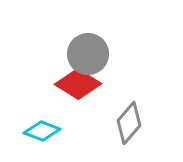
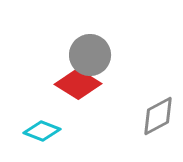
gray circle: moved 2 px right, 1 px down
gray diamond: moved 29 px right, 7 px up; rotated 21 degrees clockwise
